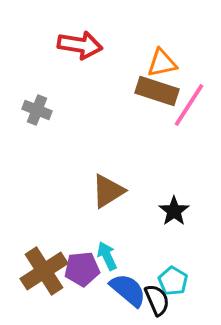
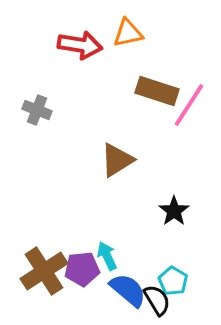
orange triangle: moved 34 px left, 30 px up
brown triangle: moved 9 px right, 31 px up
black semicircle: rotated 8 degrees counterclockwise
